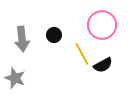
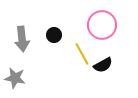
gray star: rotated 10 degrees counterclockwise
